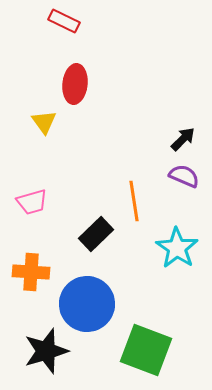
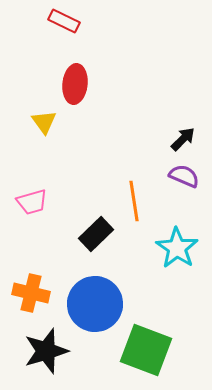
orange cross: moved 21 px down; rotated 9 degrees clockwise
blue circle: moved 8 px right
